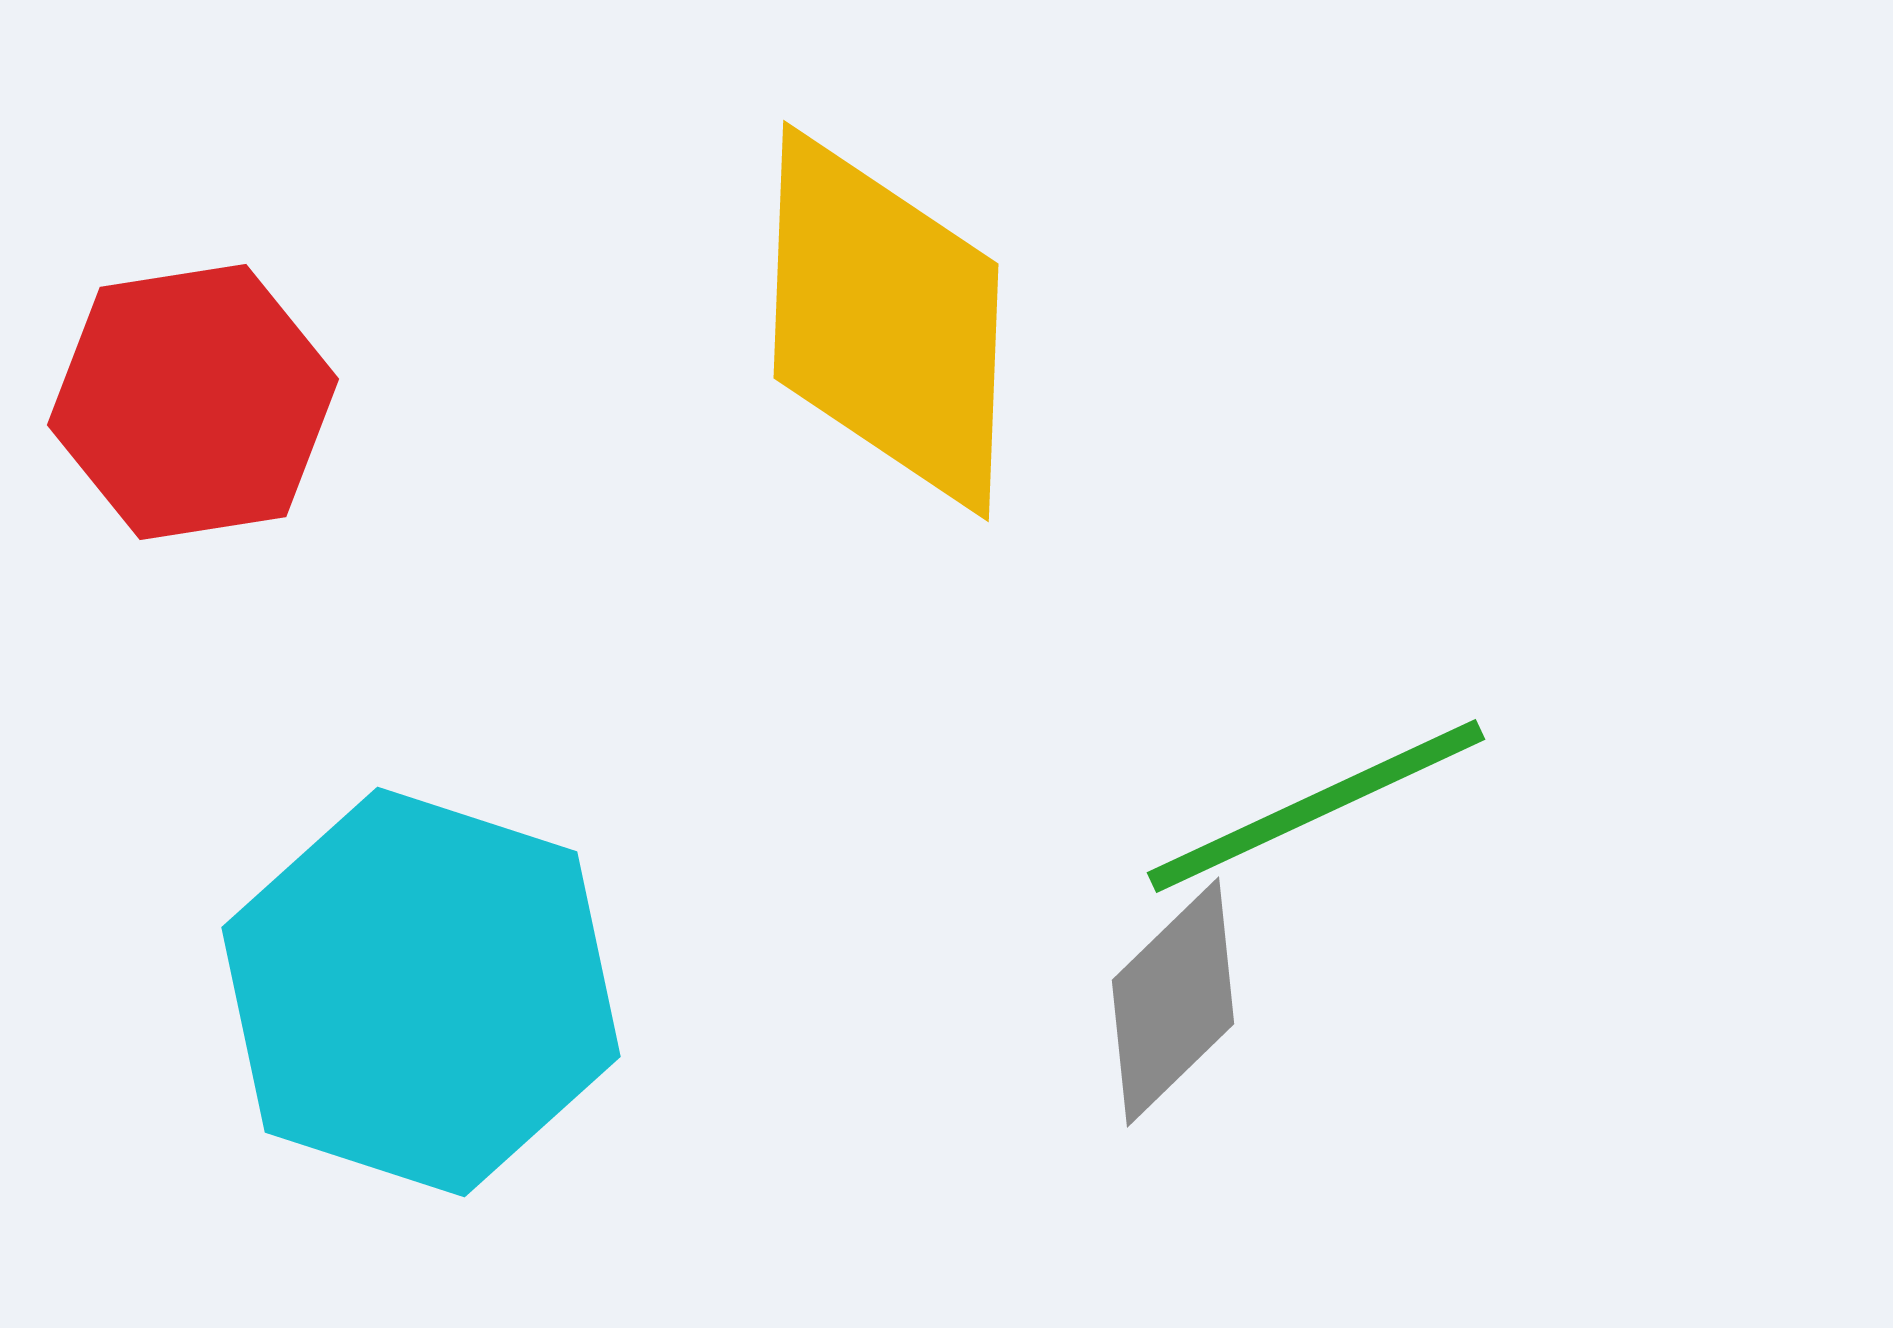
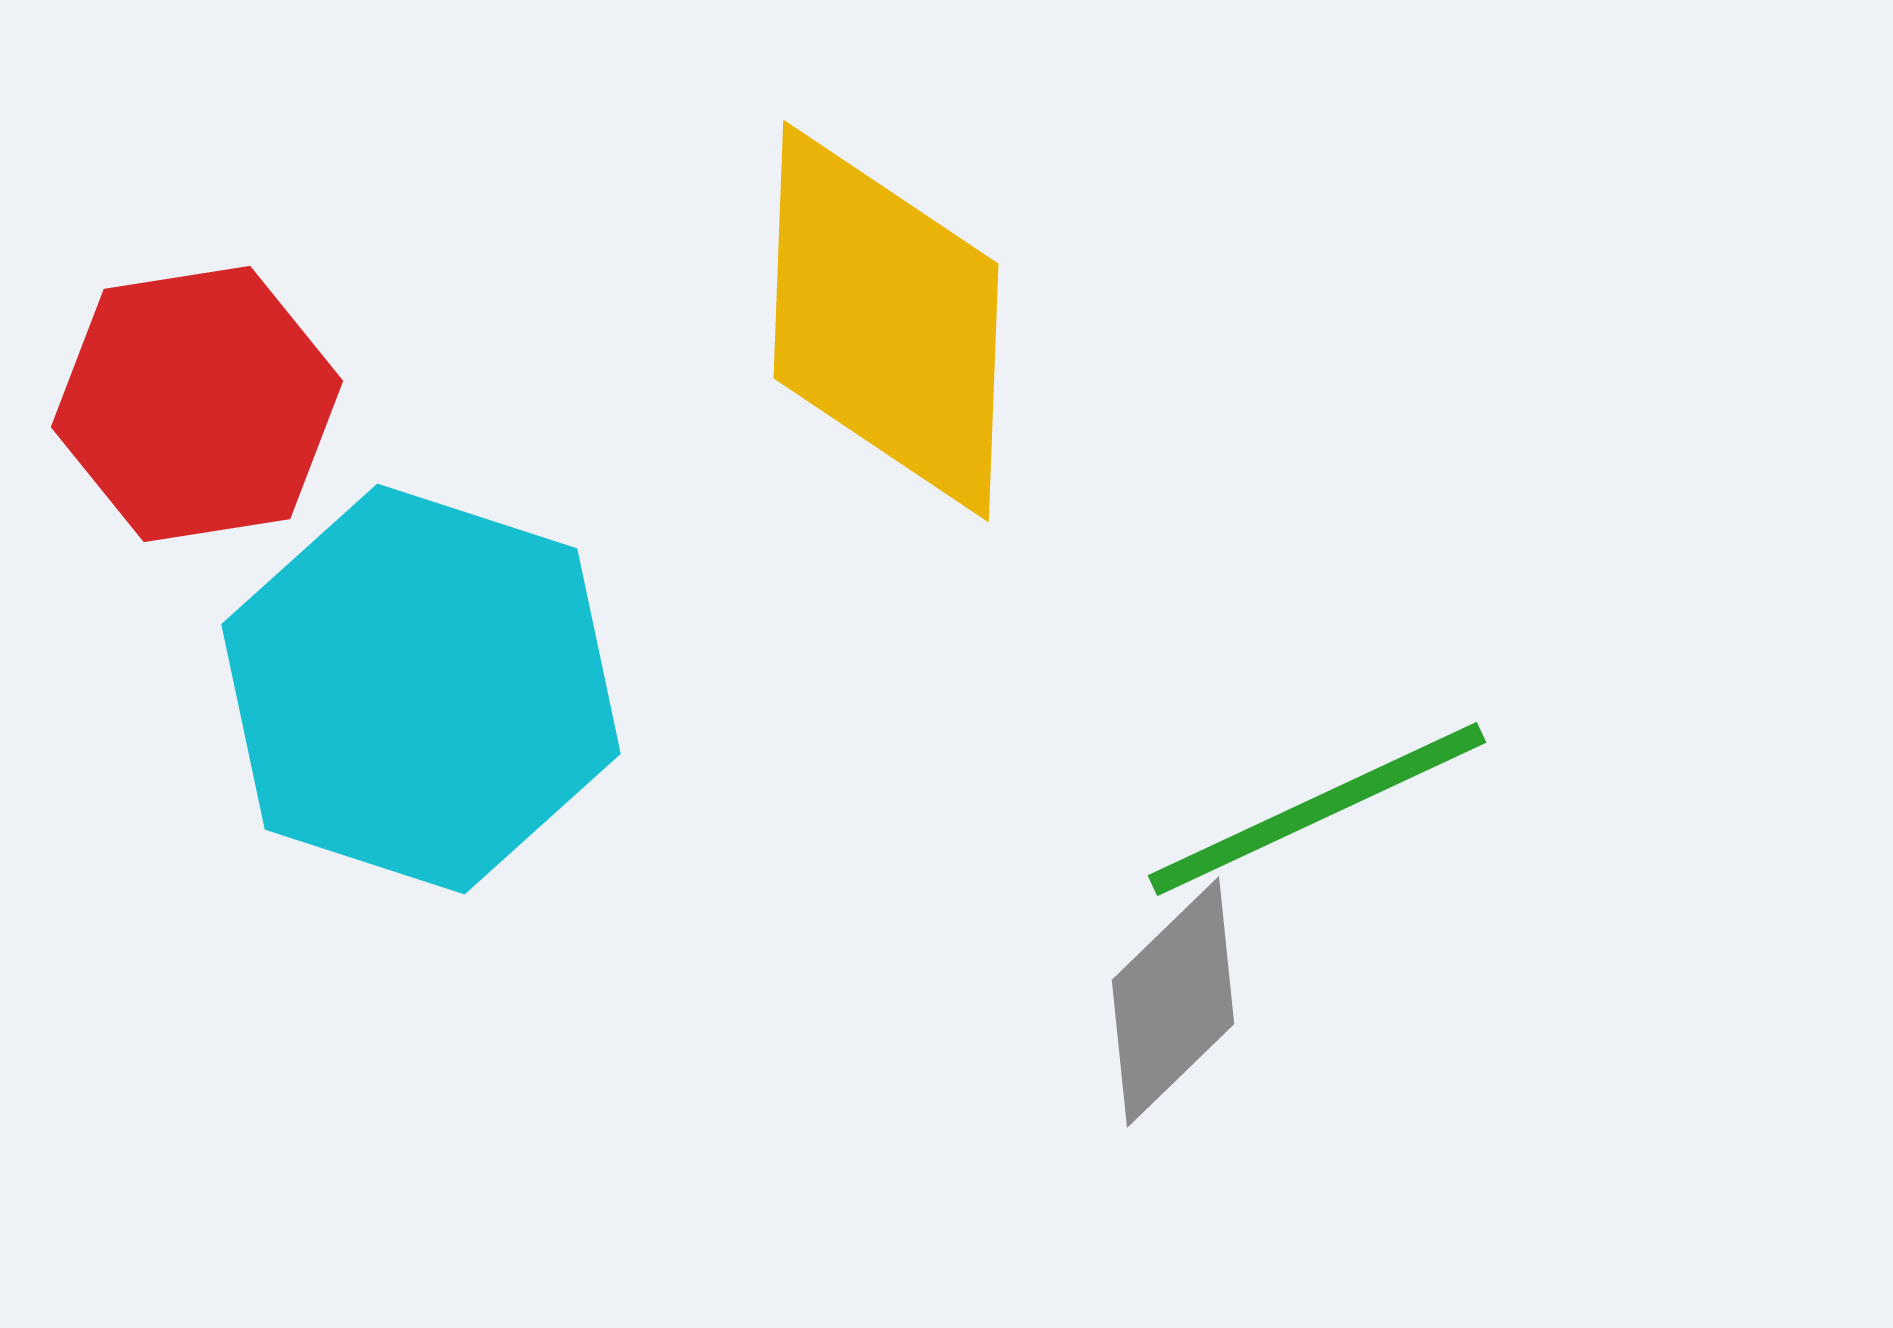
red hexagon: moved 4 px right, 2 px down
green line: moved 1 px right, 3 px down
cyan hexagon: moved 303 px up
